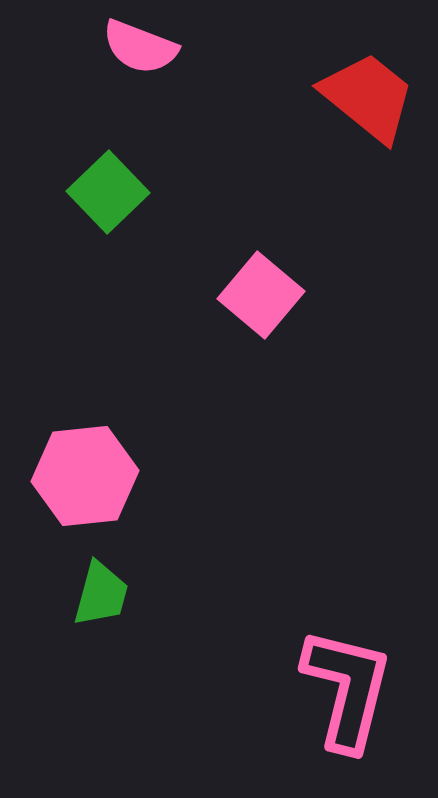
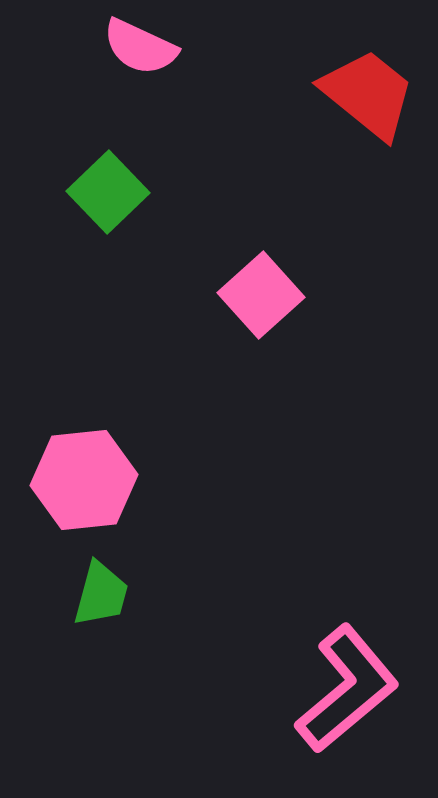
pink semicircle: rotated 4 degrees clockwise
red trapezoid: moved 3 px up
pink square: rotated 8 degrees clockwise
pink hexagon: moved 1 px left, 4 px down
pink L-shape: rotated 36 degrees clockwise
